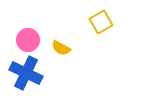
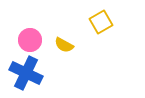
pink circle: moved 2 px right
yellow semicircle: moved 3 px right, 3 px up
